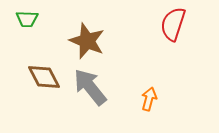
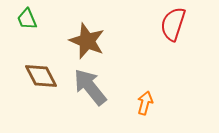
green trapezoid: rotated 65 degrees clockwise
brown diamond: moved 3 px left, 1 px up
orange arrow: moved 4 px left, 4 px down
